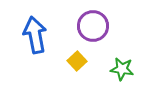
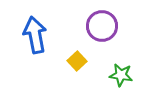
purple circle: moved 9 px right
green star: moved 1 px left, 6 px down
